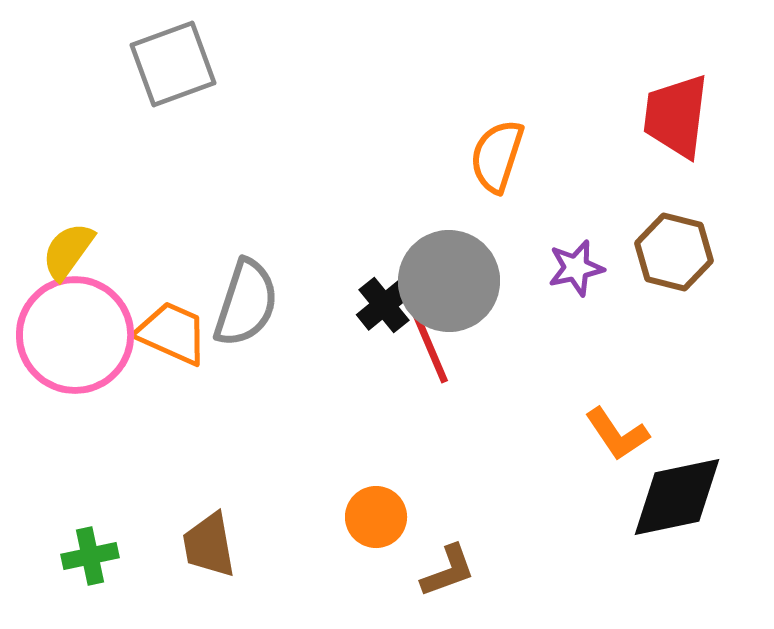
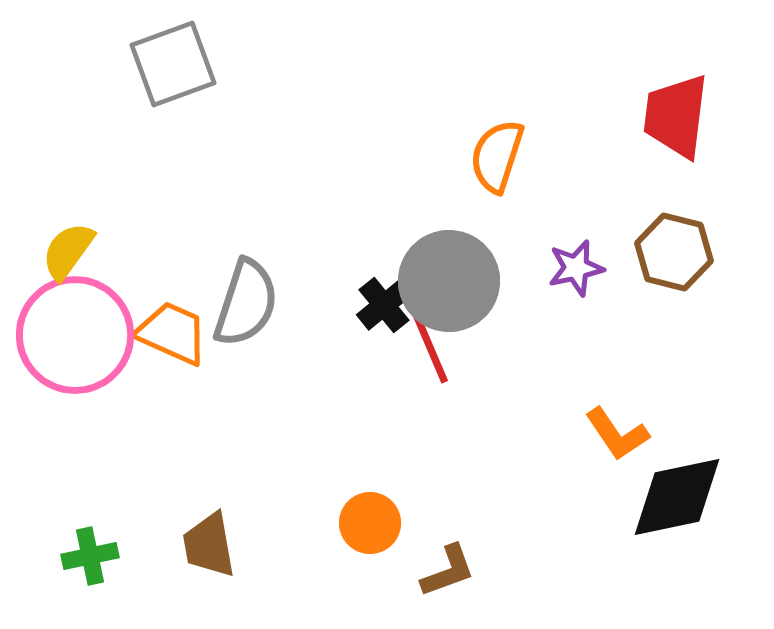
orange circle: moved 6 px left, 6 px down
